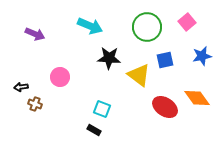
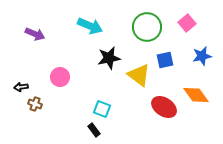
pink square: moved 1 px down
black star: rotated 15 degrees counterclockwise
orange diamond: moved 1 px left, 3 px up
red ellipse: moved 1 px left
black rectangle: rotated 24 degrees clockwise
